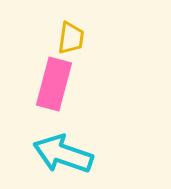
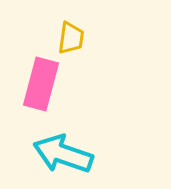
pink rectangle: moved 13 px left
